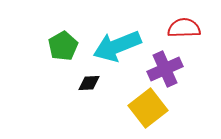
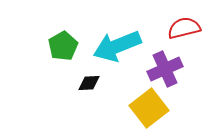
red semicircle: rotated 12 degrees counterclockwise
yellow square: moved 1 px right
